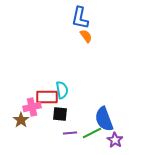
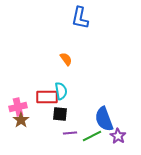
orange semicircle: moved 20 px left, 23 px down
cyan semicircle: moved 1 px left, 1 px down
pink cross: moved 14 px left
green line: moved 3 px down
purple star: moved 3 px right, 4 px up
